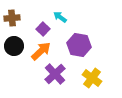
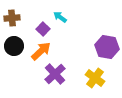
purple hexagon: moved 28 px right, 2 px down
yellow cross: moved 3 px right
